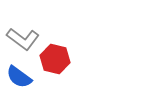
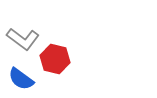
blue semicircle: moved 2 px right, 2 px down
